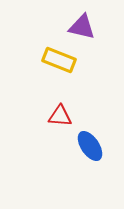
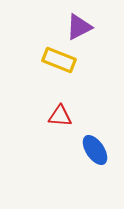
purple triangle: moved 3 px left; rotated 40 degrees counterclockwise
blue ellipse: moved 5 px right, 4 px down
